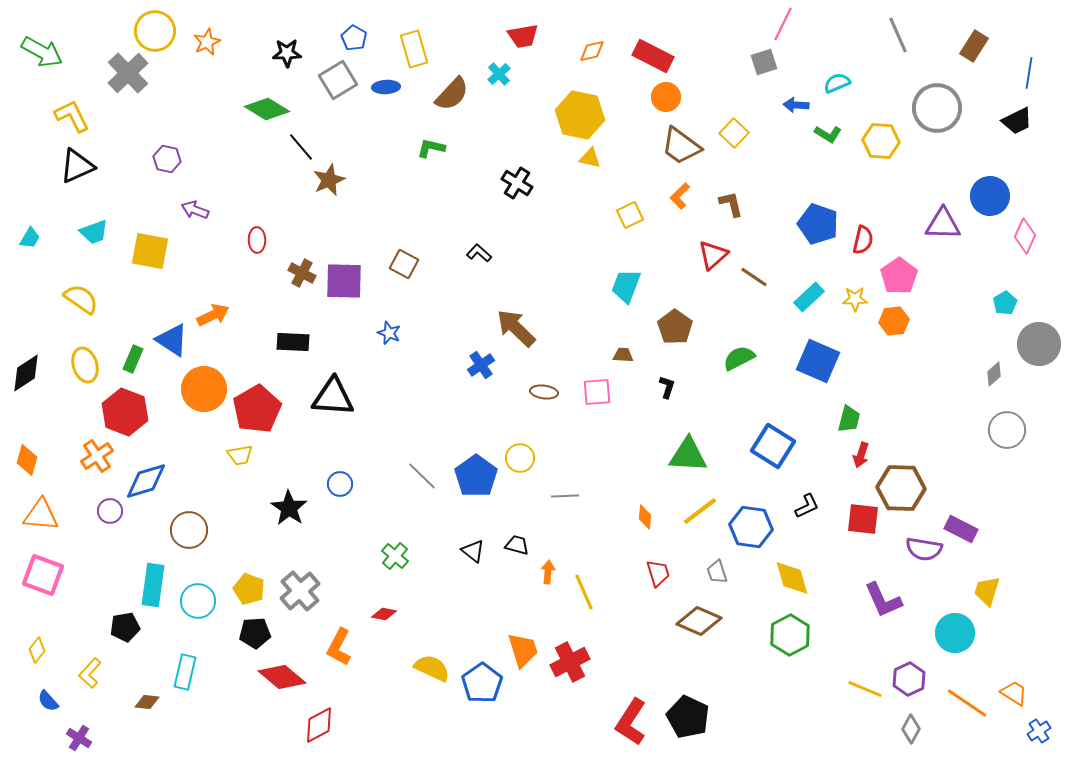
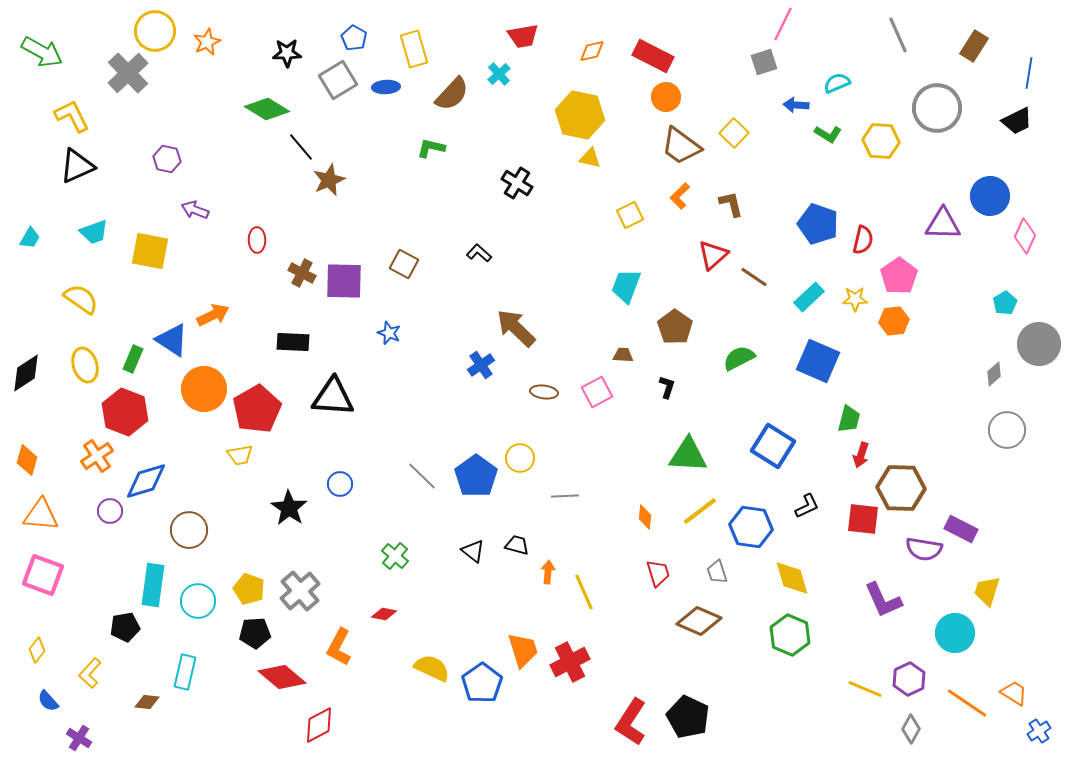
pink square at (597, 392): rotated 24 degrees counterclockwise
green hexagon at (790, 635): rotated 9 degrees counterclockwise
